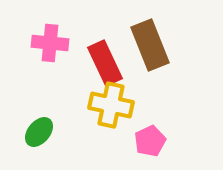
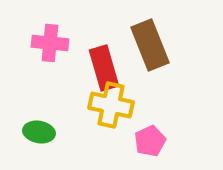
red rectangle: moved 1 px left, 5 px down; rotated 9 degrees clockwise
green ellipse: rotated 60 degrees clockwise
